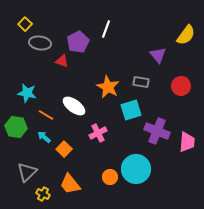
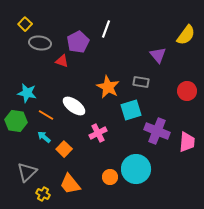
red circle: moved 6 px right, 5 px down
green hexagon: moved 6 px up
